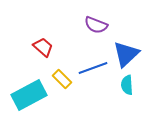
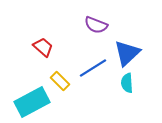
blue triangle: moved 1 px right, 1 px up
blue line: rotated 12 degrees counterclockwise
yellow rectangle: moved 2 px left, 2 px down
cyan semicircle: moved 2 px up
cyan rectangle: moved 3 px right, 7 px down
